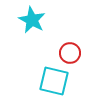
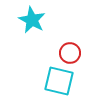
cyan square: moved 5 px right
